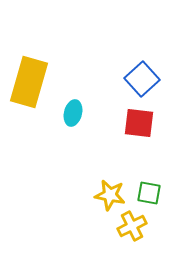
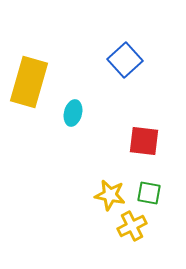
blue square: moved 17 px left, 19 px up
red square: moved 5 px right, 18 px down
